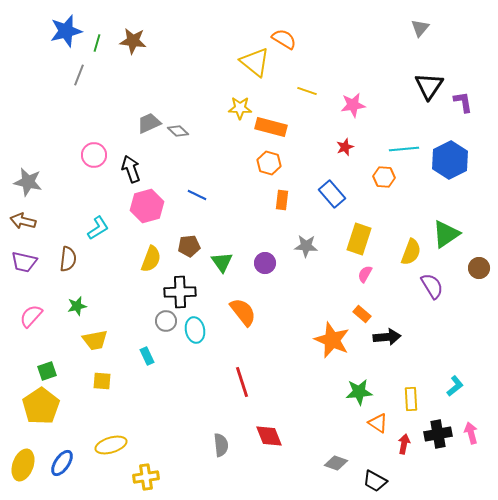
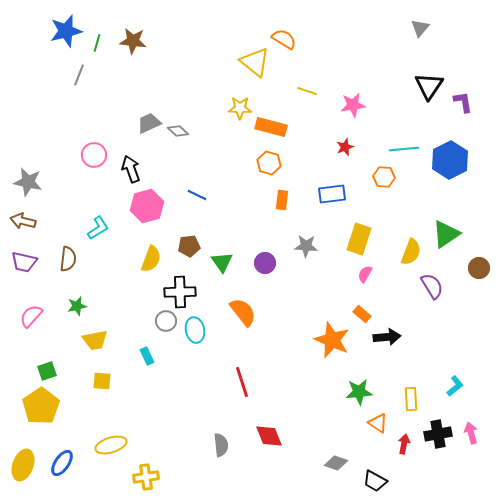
blue rectangle at (332, 194): rotated 56 degrees counterclockwise
